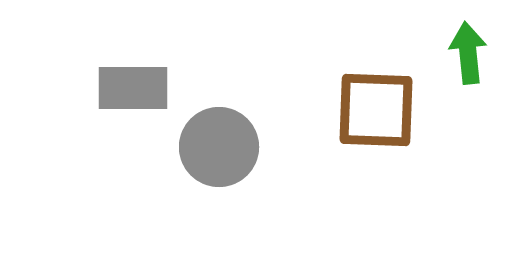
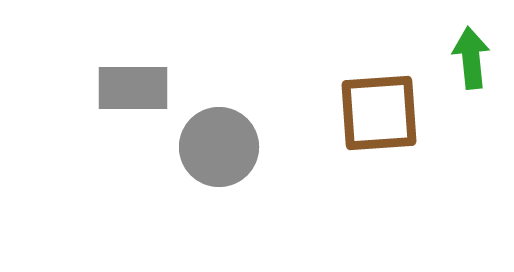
green arrow: moved 3 px right, 5 px down
brown square: moved 3 px right, 3 px down; rotated 6 degrees counterclockwise
